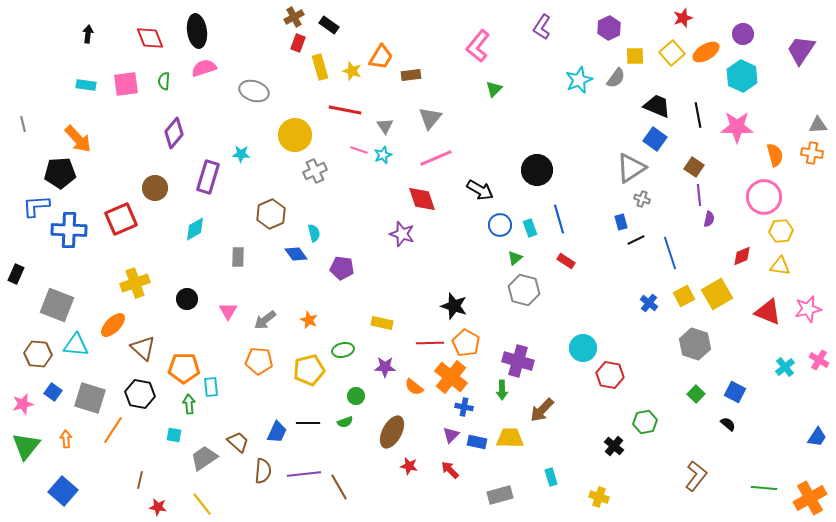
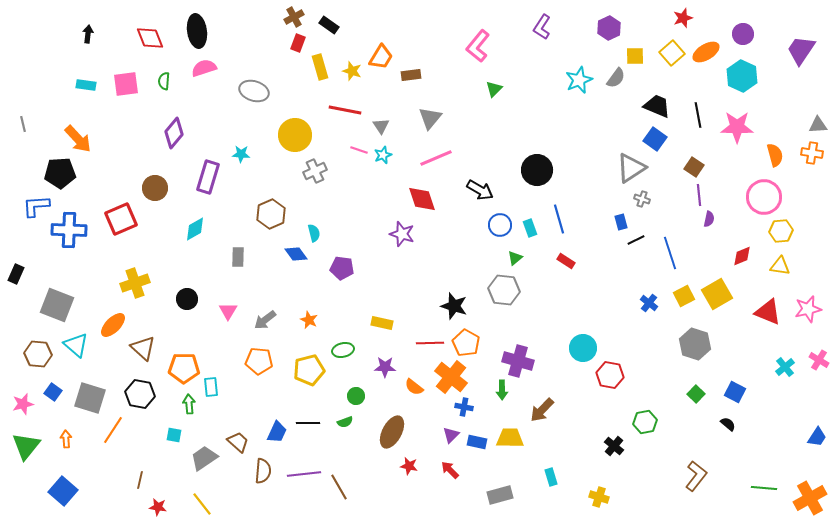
gray triangle at (385, 126): moved 4 px left
gray hexagon at (524, 290): moved 20 px left; rotated 8 degrees counterclockwise
cyan triangle at (76, 345): rotated 36 degrees clockwise
